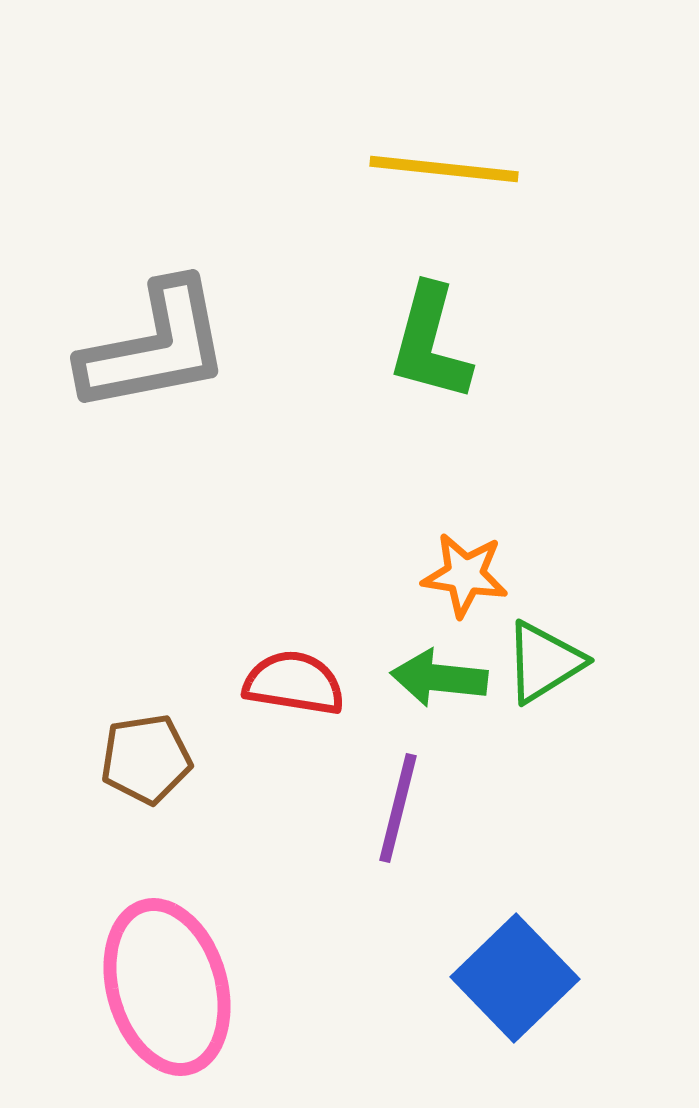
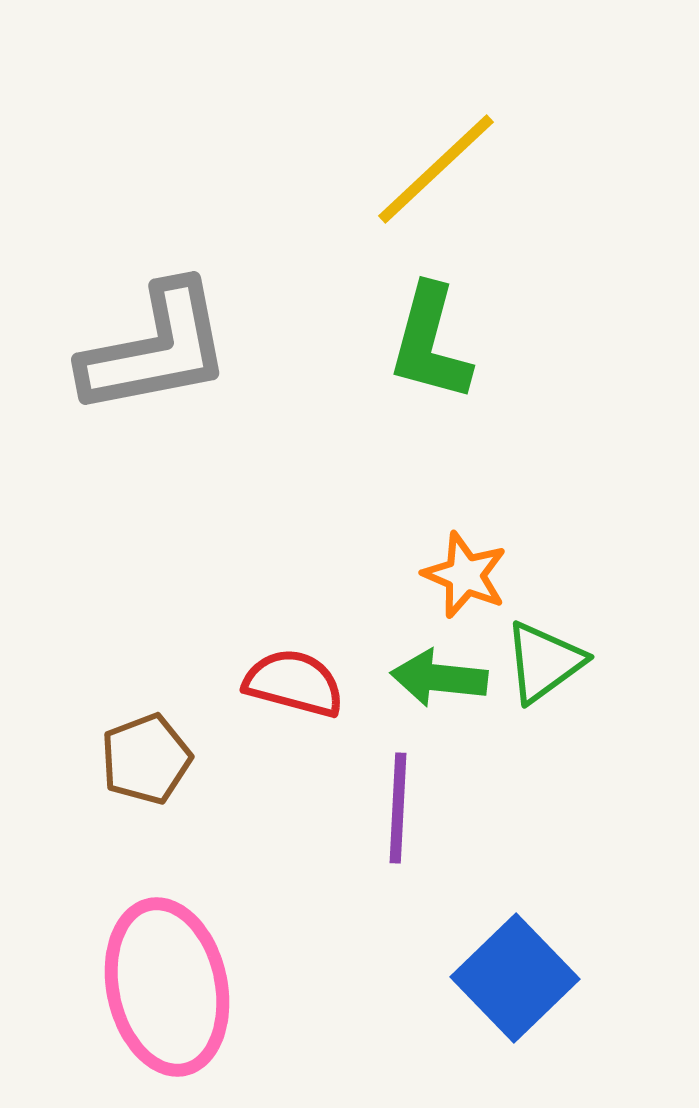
yellow line: moved 8 px left; rotated 49 degrees counterclockwise
gray L-shape: moved 1 px right, 2 px down
orange star: rotated 14 degrees clockwise
green triangle: rotated 4 degrees counterclockwise
red semicircle: rotated 6 degrees clockwise
brown pentagon: rotated 12 degrees counterclockwise
purple line: rotated 11 degrees counterclockwise
pink ellipse: rotated 4 degrees clockwise
